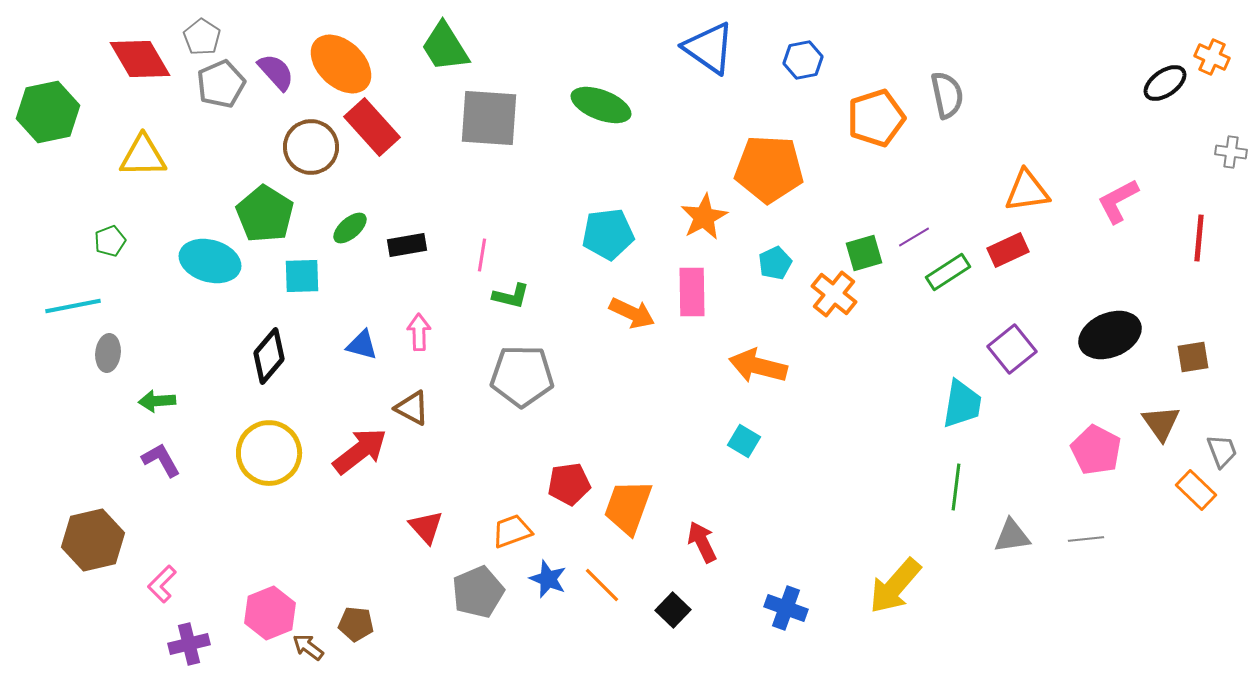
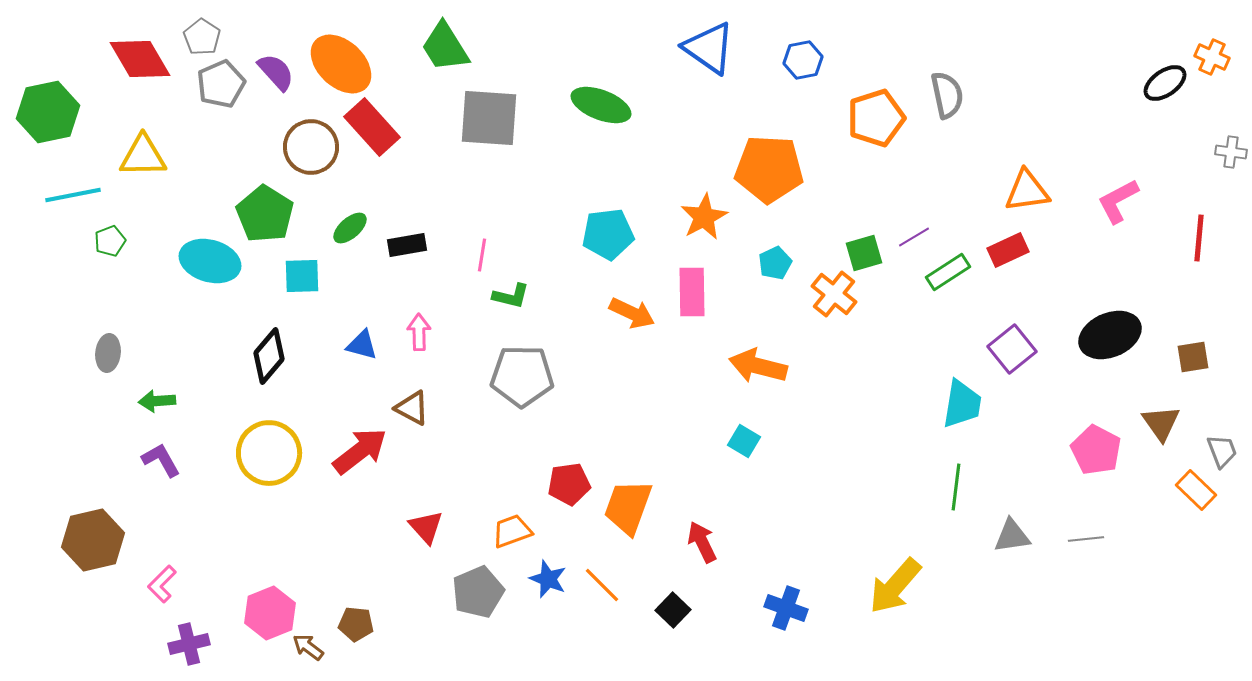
cyan line at (73, 306): moved 111 px up
